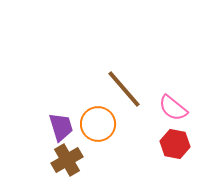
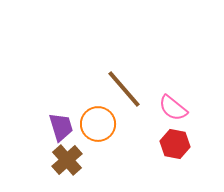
brown cross: rotated 12 degrees counterclockwise
